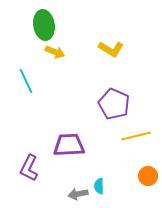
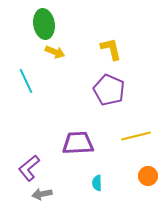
green ellipse: moved 1 px up
yellow L-shape: rotated 135 degrees counterclockwise
purple pentagon: moved 5 px left, 14 px up
purple trapezoid: moved 9 px right, 2 px up
purple L-shape: rotated 24 degrees clockwise
cyan semicircle: moved 2 px left, 3 px up
gray arrow: moved 36 px left
